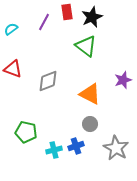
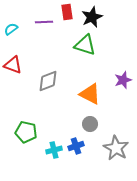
purple line: rotated 60 degrees clockwise
green triangle: moved 1 px left, 1 px up; rotated 20 degrees counterclockwise
red triangle: moved 4 px up
